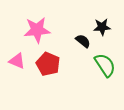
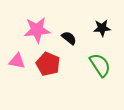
black star: moved 1 px down
black semicircle: moved 14 px left, 3 px up
pink triangle: rotated 12 degrees counterclockwise
green semicircle: moved 5 px left
